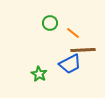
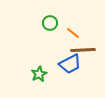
green star: rotated 14 degrees clockwise
